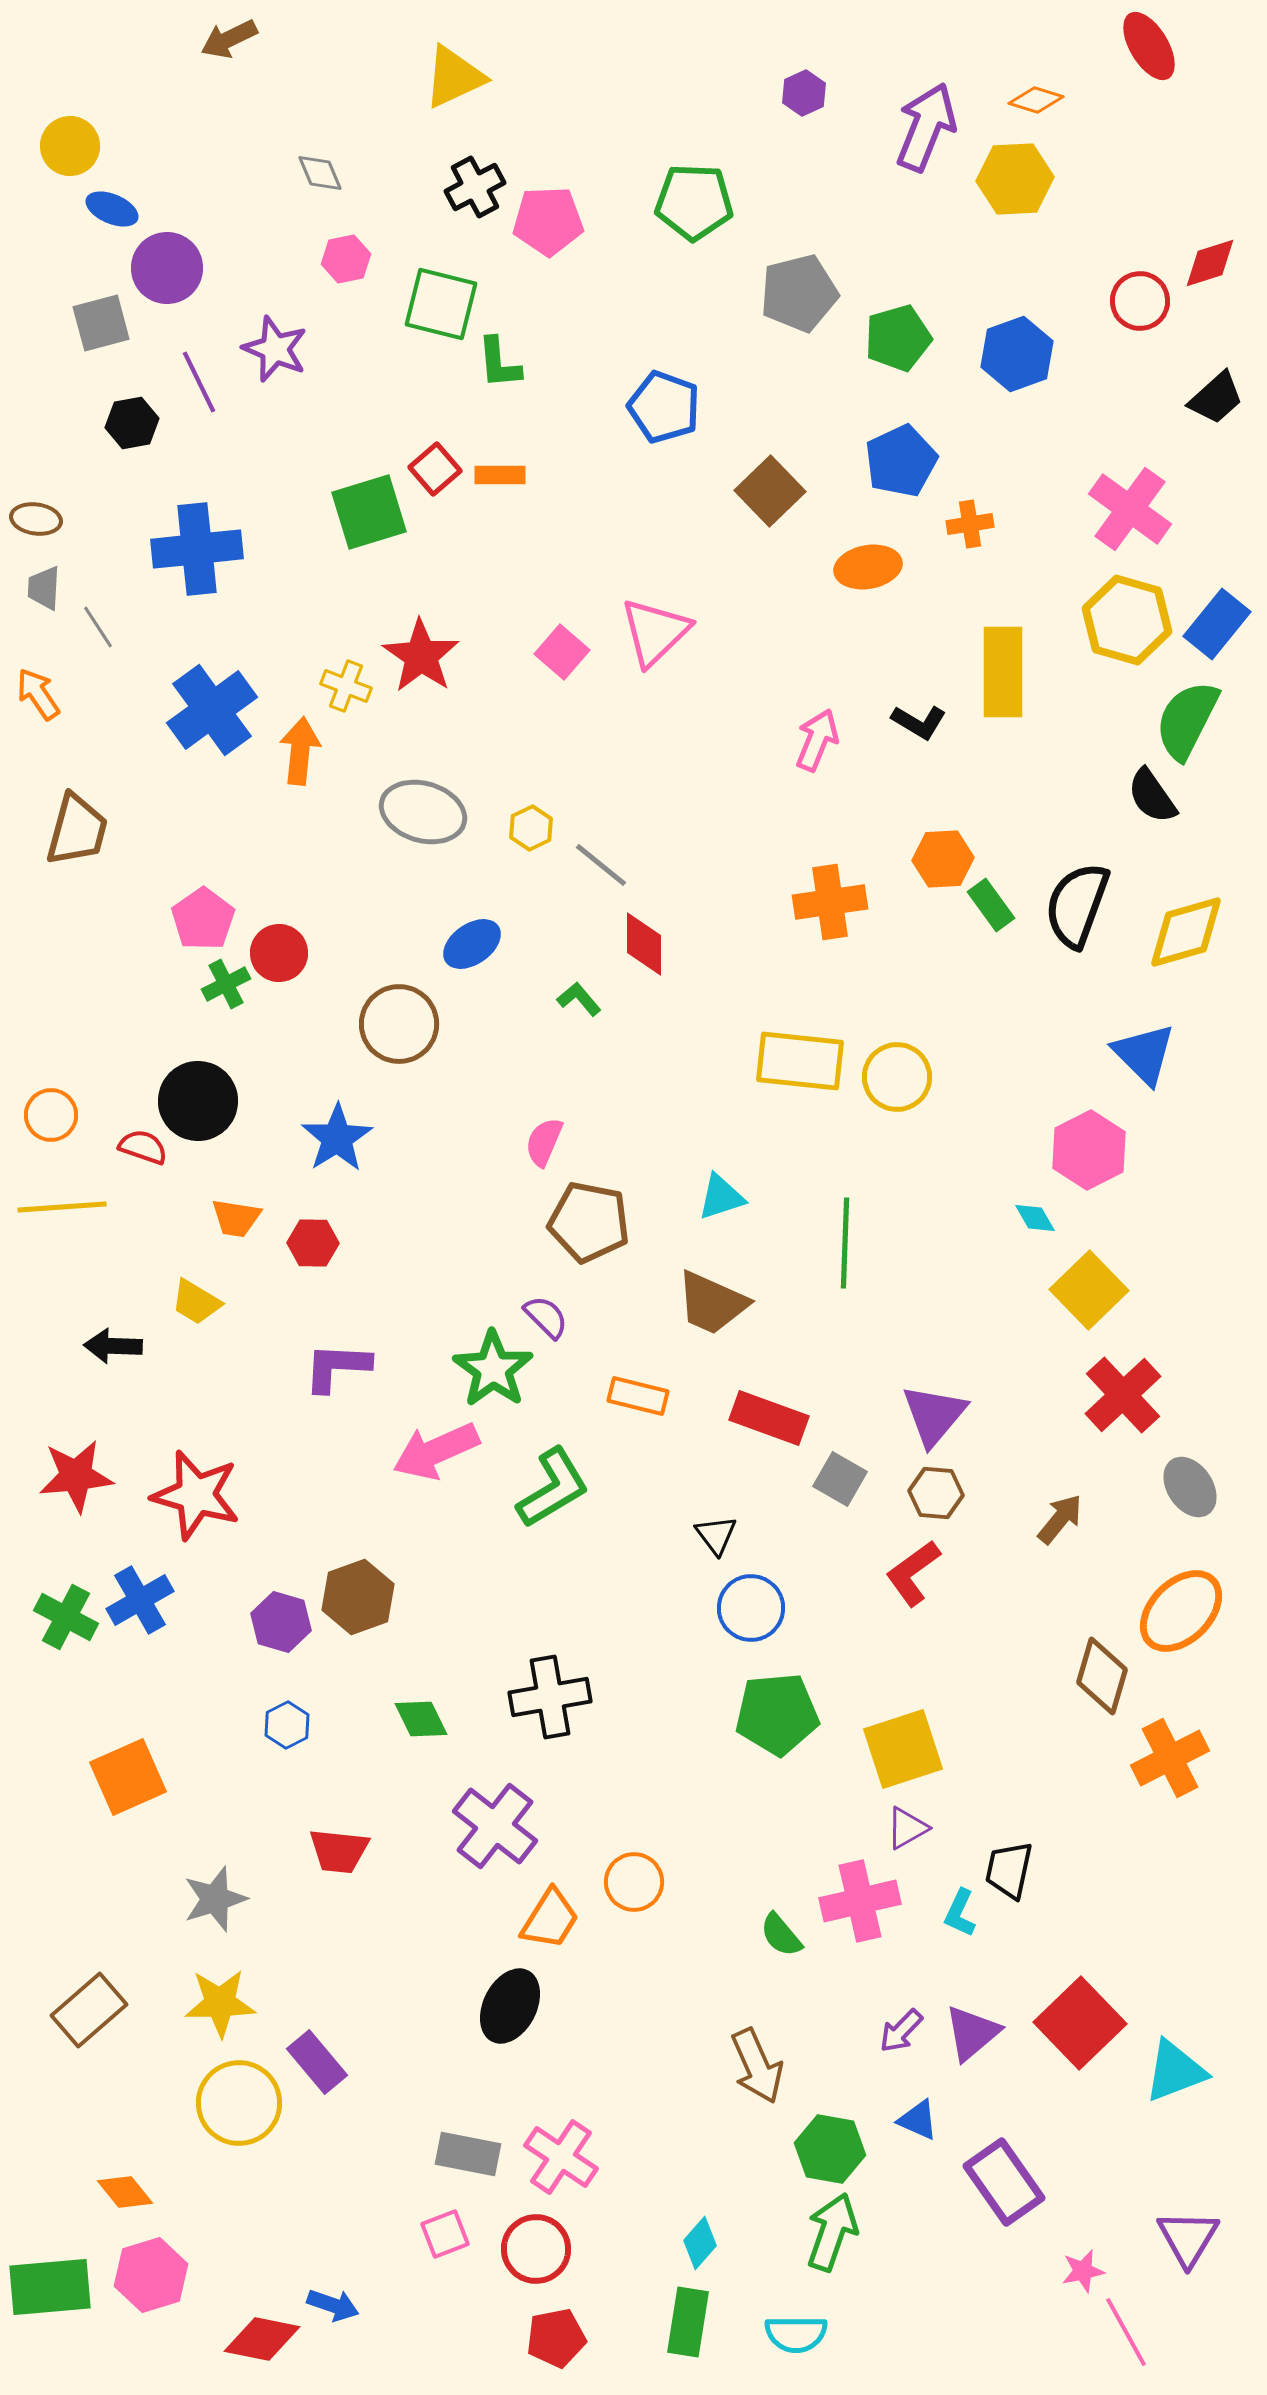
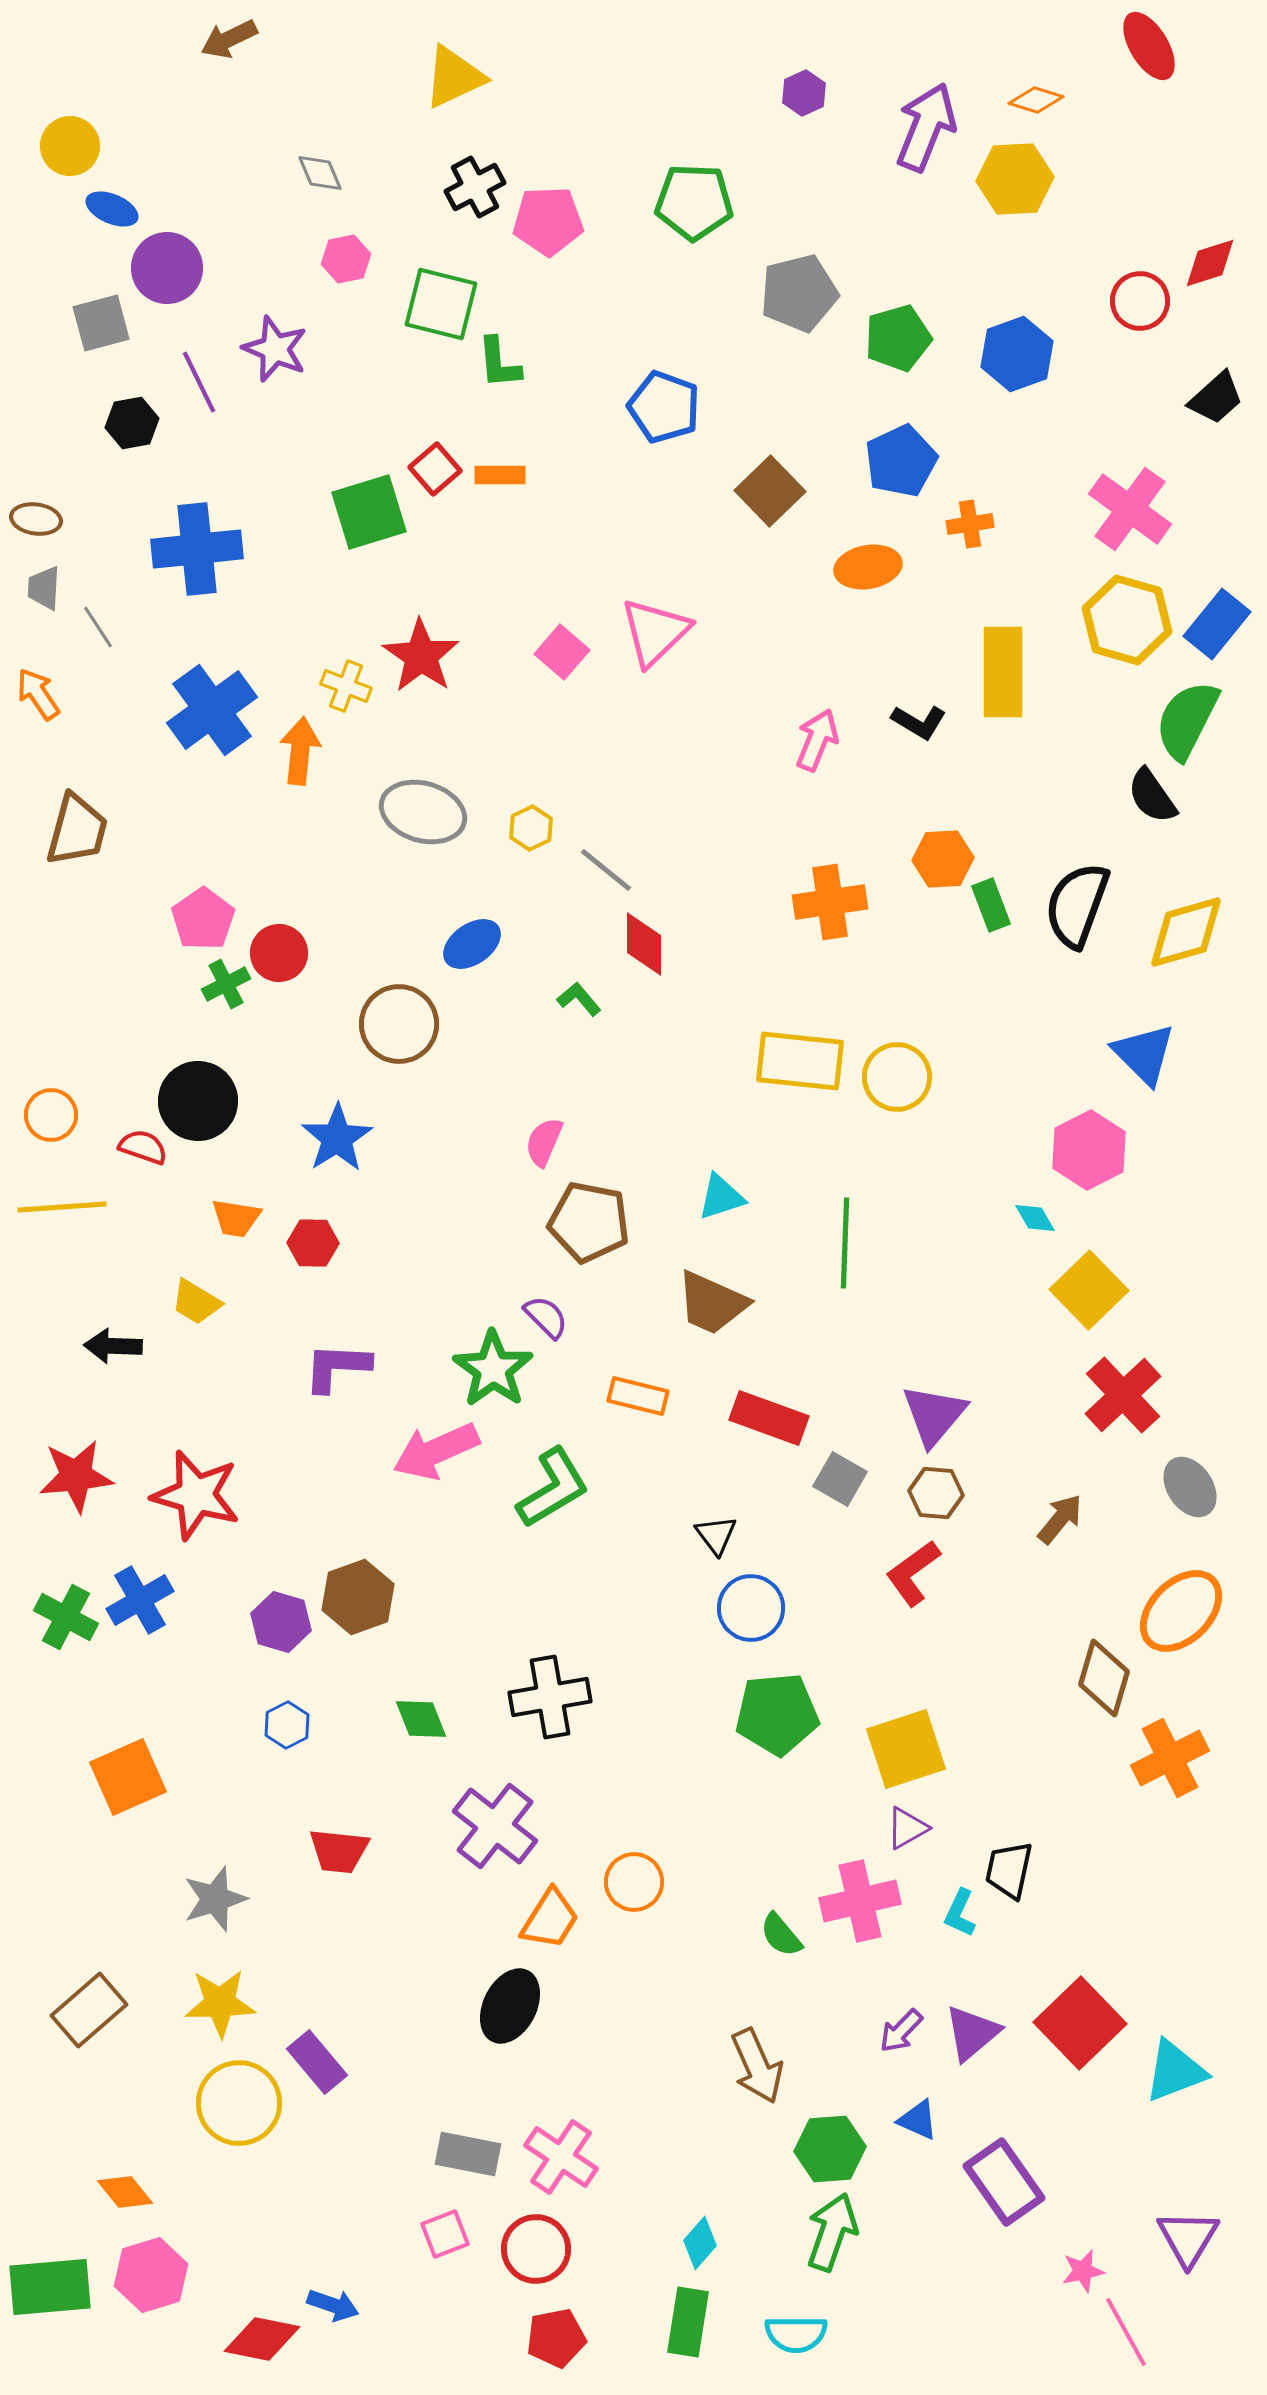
gray line at (601, 865): moved 5 px right, 5 px down
green rectangle at (991, 905): rotated 15 degrees clockwise
brown diamond at (1102, 1676): moved 2 px right, 2 px down
green diamond at (421, 1719): rotated 4 degrees clockwise
yellow square at (903, 1749): moved 3 px right
green hexagon at (830, 2149): rotated 14 degrees counterclockwise
